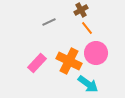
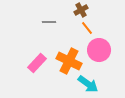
gray line: rotated 24 degrees clockwise
pink circle: moved 3 px right, 3 px up
